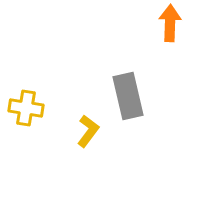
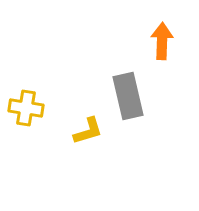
orange arrow: moved 8 px left, 18 px down
yellow L-shape: rotated 36 degrees clockwise
